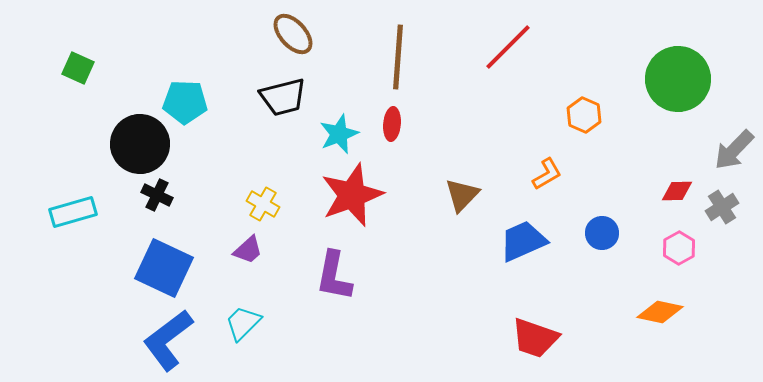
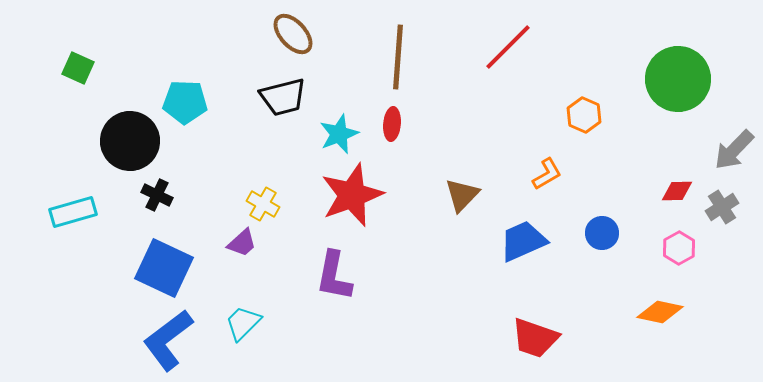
black circle: moved 10 px left, 3 px up
purple trapezoid: moved 6 px left, 7 px up
